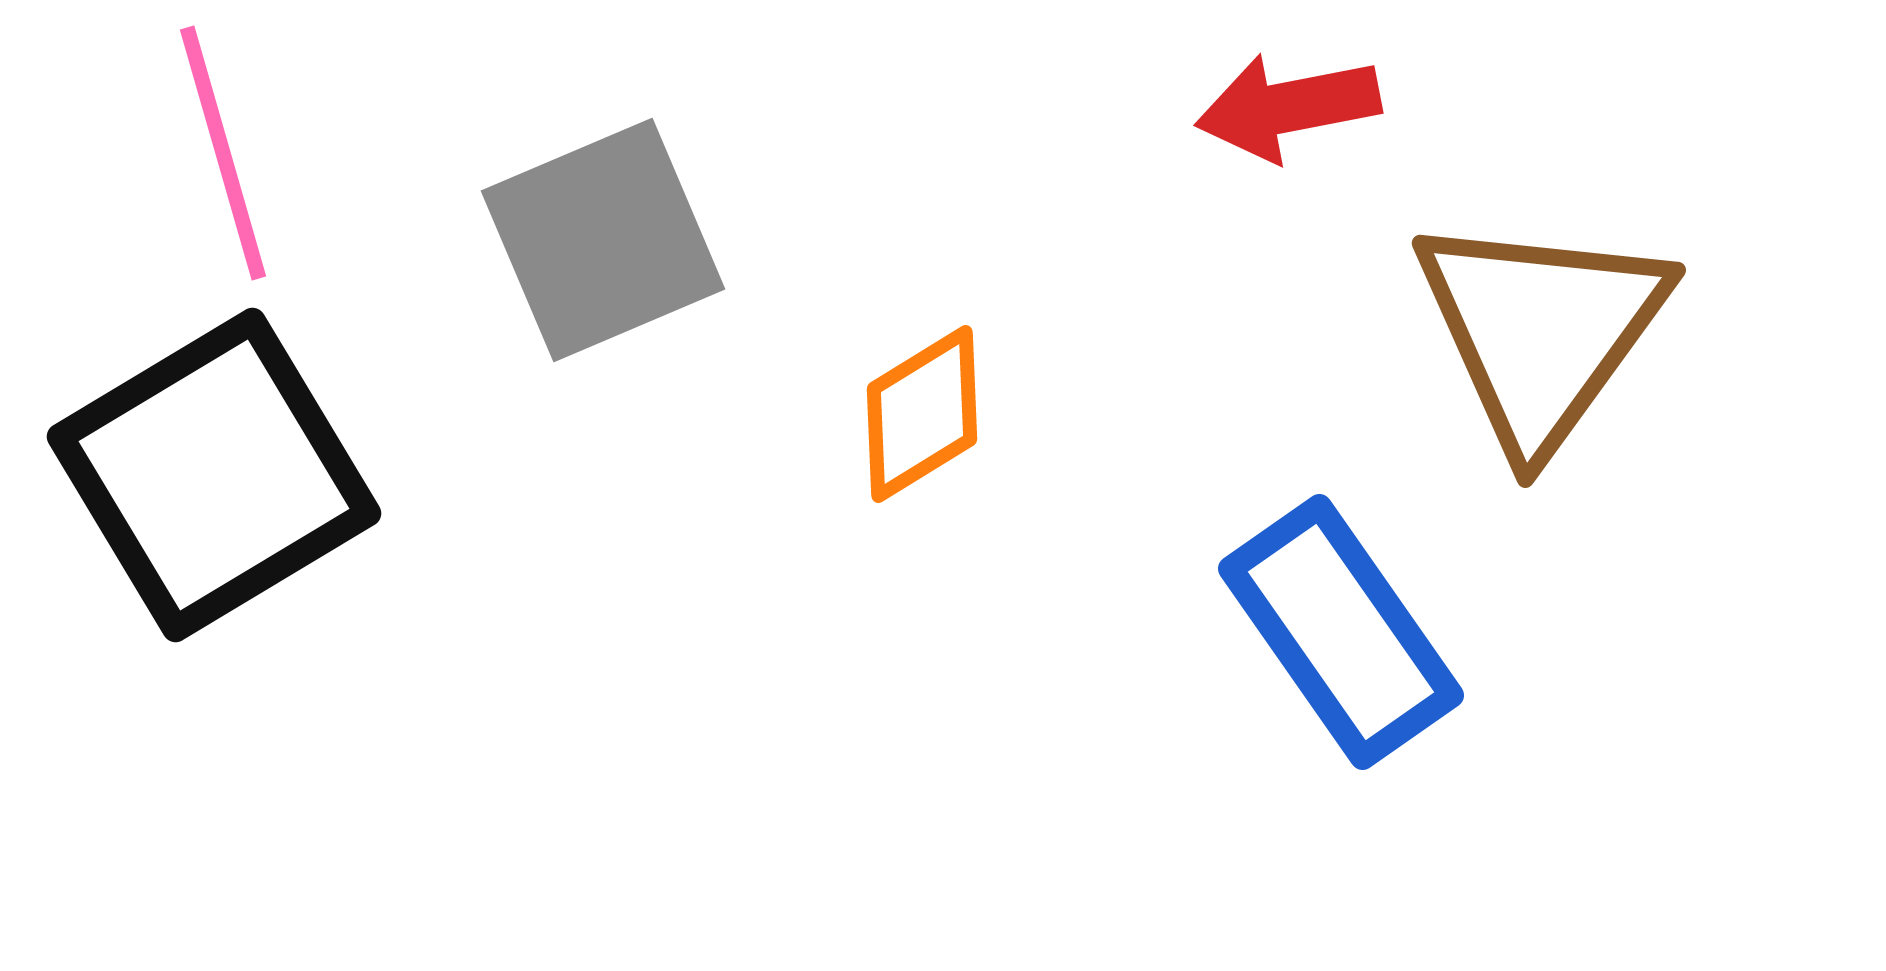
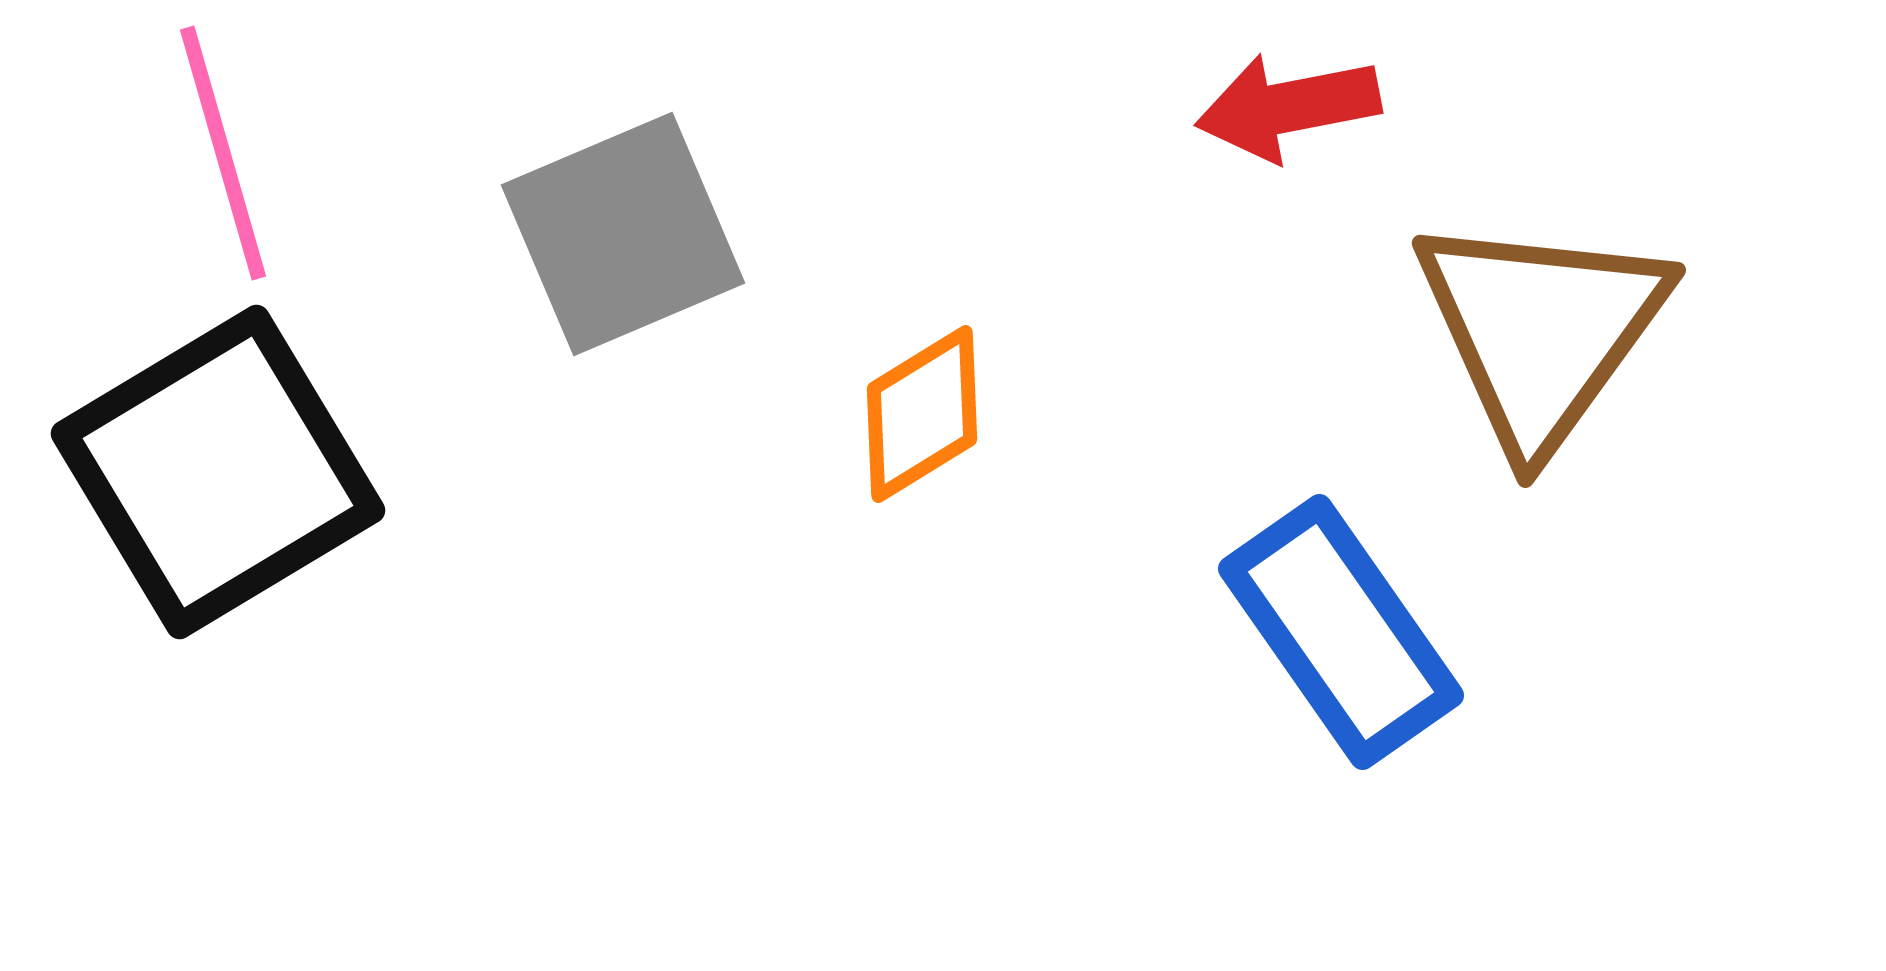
gray square: moved 20 px right, 6 px up
black square: moved 4 px right, 3 px up
